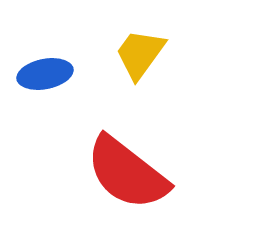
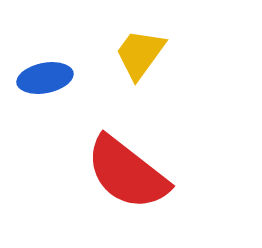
blue ellipse: moved 4 px down
